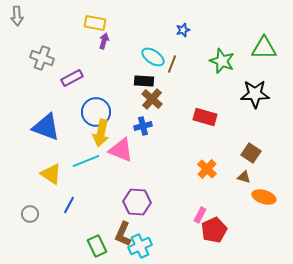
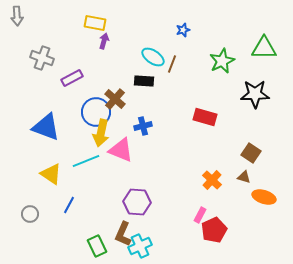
green star: rotated 25 degrees clockwise
brown cross: moved 37 px left
orange cross: moved 5 px right, 11 px down
